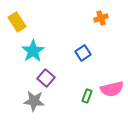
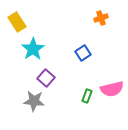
cyan star: moved 2 px up
